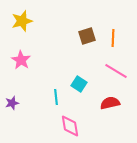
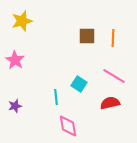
brown square: rotated 18 degrees clockwise
pink star: moved 6 px left
pink line: moved 2 px left, 5 px down
purple star: moved 3 px right, 3 px down
pink diamond: moved 2 px left
